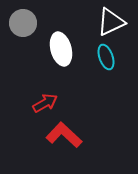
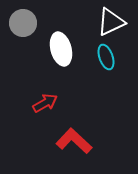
red L-shape: moved 10 px right, 6 px down
